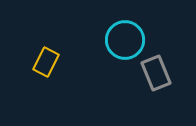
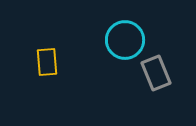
yellow rectangle: moved 1 px right; rotated 32 degrees counterclockwise
